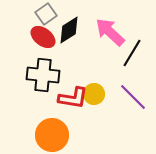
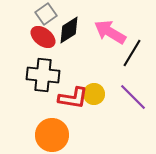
pink arrow: rotated 12 degrees counterclockwise
